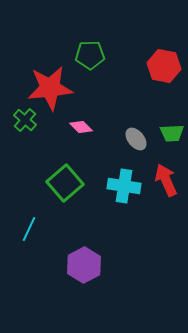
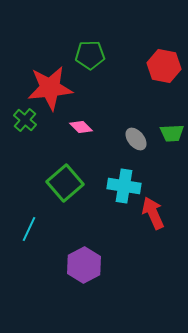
red arrow: moved 13 px left, 33 px down
